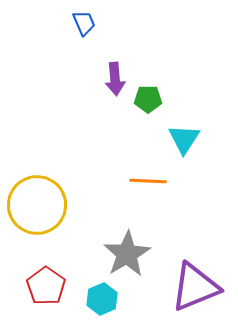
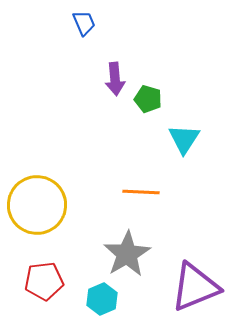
green pentagon: rotated 16 degrees clockwise
orange line: moved 7 px left, 11 px down
red pentagon: moved 2 px left, 5 px up; rotated 30 degrees clockwise
